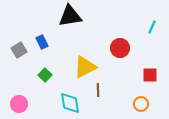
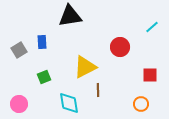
cyan line: rotated 24 degrees clockwise
blue rectangle: rotated 24 degrees clockwise
red circle: moved 1 px up
green square: moved 1 px left, 2 px down; rotated 24 degrees clockwise
cyan diamond: moved 1 px left
